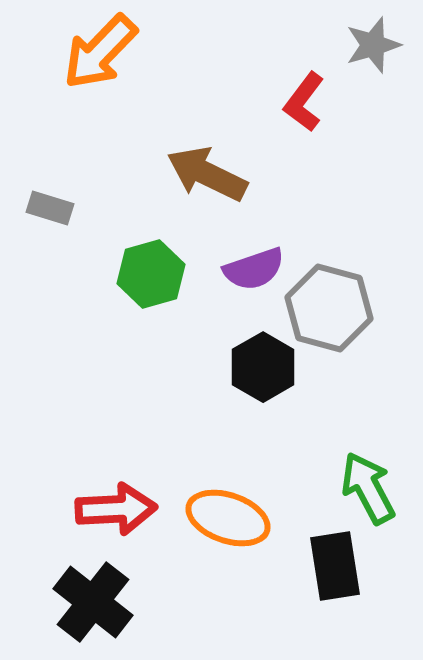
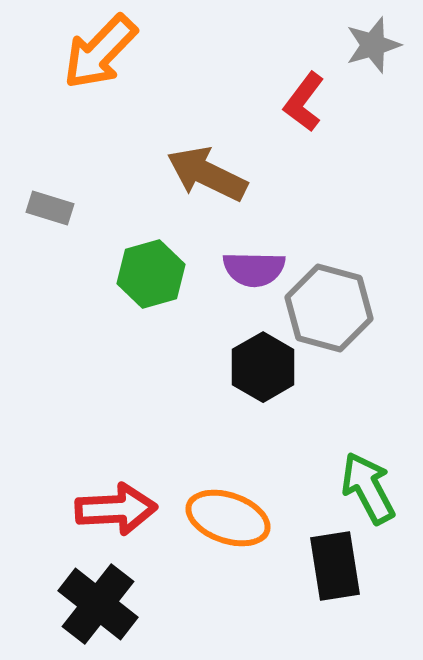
purple semicircle: rotated 20 degrees clockwise
black cross: moved 5 px right, 2 px down
